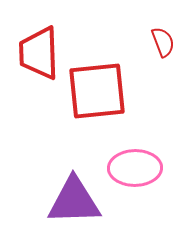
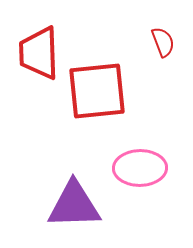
pink ellipse: moved 5 px right
purple triangle: moved 4 px down
